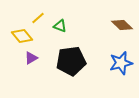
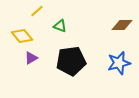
yellow line: moved 1 px left, 7 px up
brown diamond: rotated 45 degrees counterclockwise
blue star: moved 2 px left
